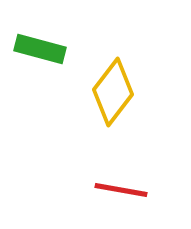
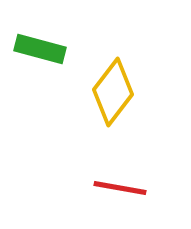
red line: moved 1 px left, 2 px up
